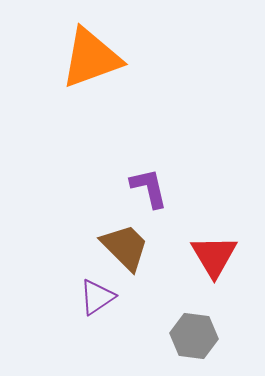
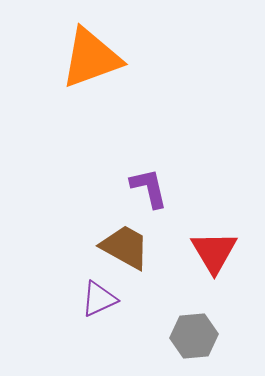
brown trapezoid: rotated 16 degrees counterclockwise
red triangle: moved 4 px up
purple triangle: moved 2 px right, 2 px down; rotated 9 degrees clockwise
gray hexagon: rotated 12 degrees counterclockwise
